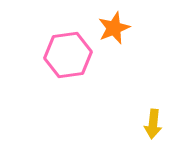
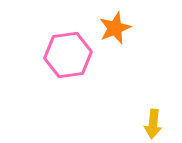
orange star: moved 1 px right
